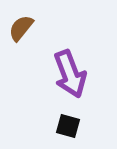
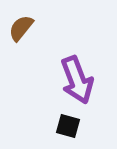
purple arrow: moved 7 px right, 6 px down
